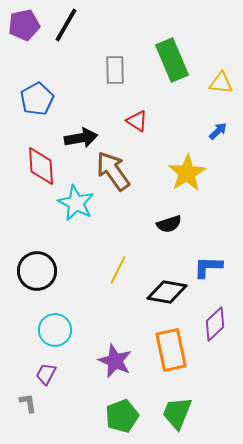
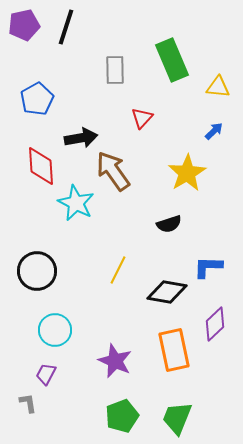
black line: moved 2 px down; rotated 12 degrees counterclockwise
yellow triangle: moved 3 px left, 4 px down
red triangle: moved 5 px right, 3 px up; rotated 40 degrees clockwise
blue arrow: moved 4 px left
orange rectangle: moved 3 px right
green trapezoid: moved 5 px down
